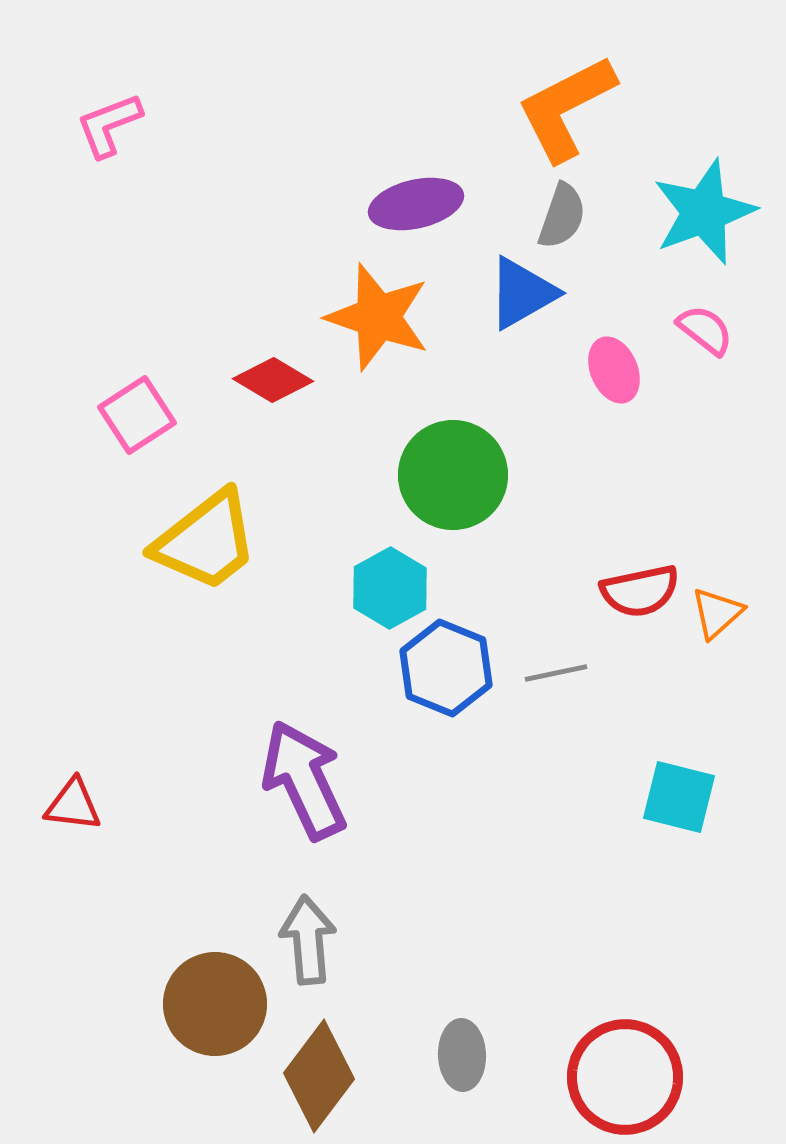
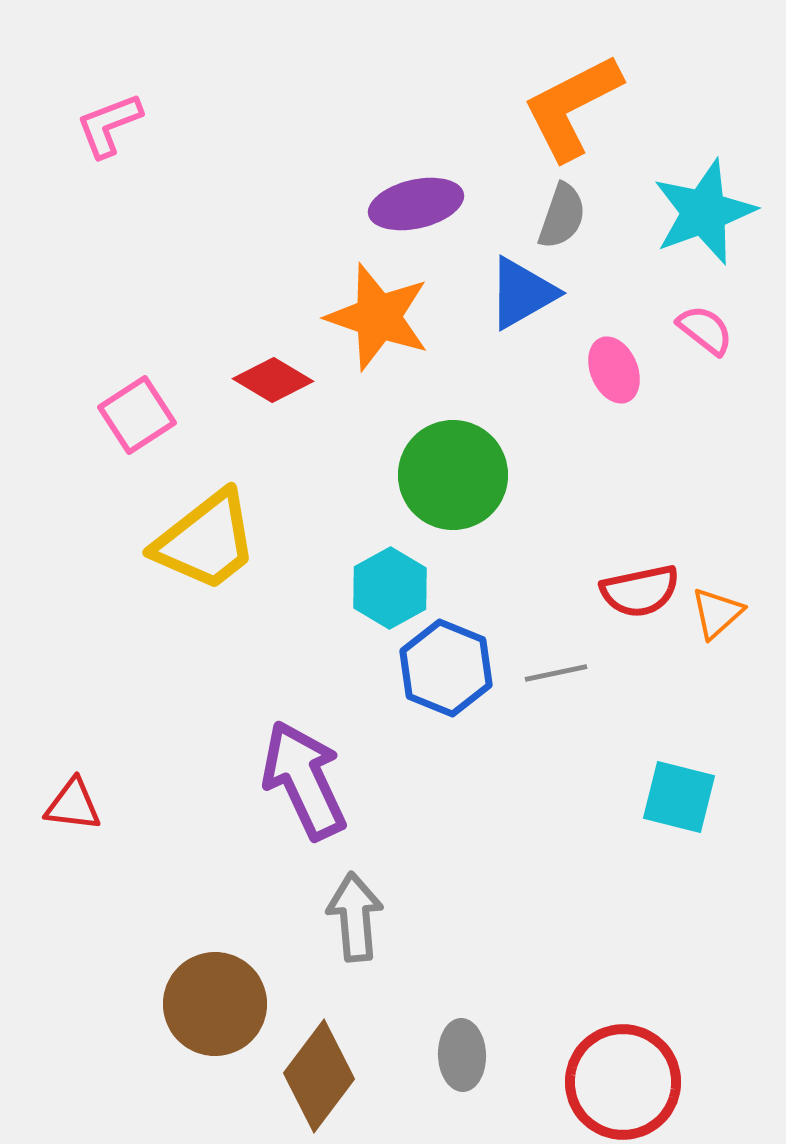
orange L-shape: moved 6 px right, 1 px up
gray arrow: moved 47 px right, 23 px up
red circle: moved 2 px left, 5 px down
